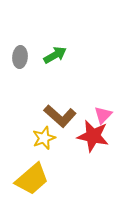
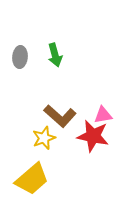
green arrow: rotated 105 degrees clockwise
pink triangle: rotated 36 degrees clockwise
